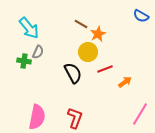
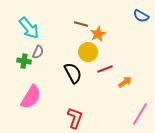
brown line: rotated 16 degrees counterclockwise
pink semicircle: moved 6 px left, 20 px up; rotated 20 degrees clockwise
